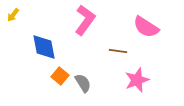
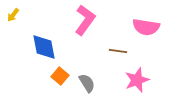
pink semicircle: rotated 24 degrees counterclockwise
gray semicircle: moved 4 px right
